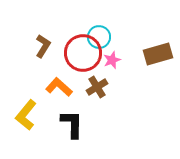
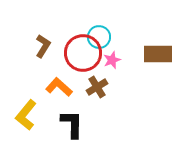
brown rectangle: rotated 16 degrees clockwise
